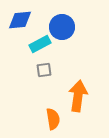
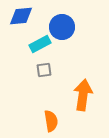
blue diamond: moved 1 px right, 4 px up
orange arrow: moved 5 px right, 1 px up
orange semicircle: moved 2 px left, 2 px down
